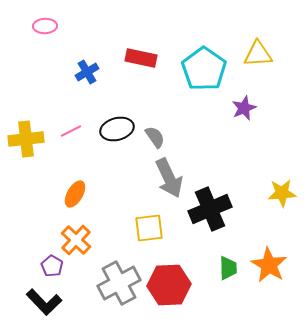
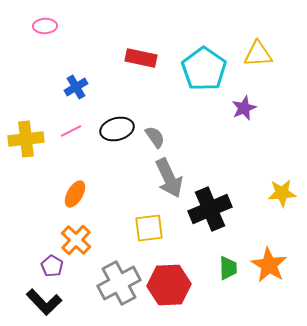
blue cross: moved 11 px left, 15 px down
